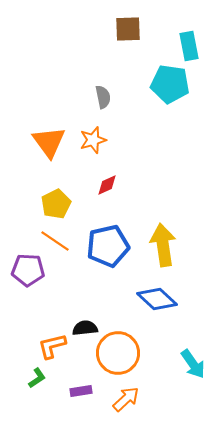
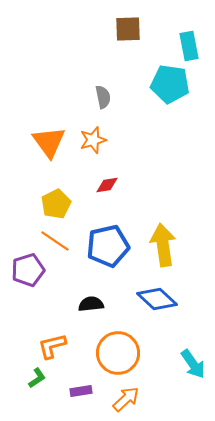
red diamond: rotated 15 degrees clockwise
purple pentagon: rotated 20 degrees counterclockwise
black semicircle: moved 6 px right, 24 px up
